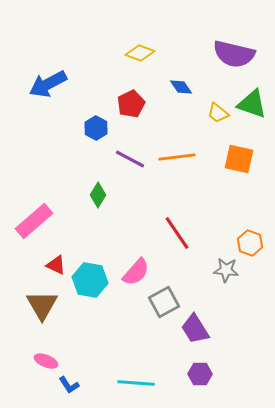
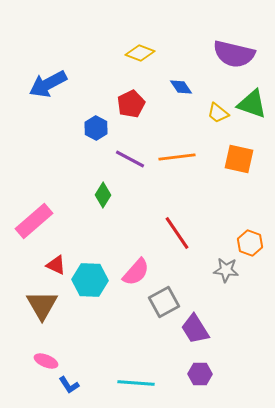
green diamond: moved 5 px right
cyan hexagon: rotated 8 degrees counterclockwise
